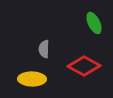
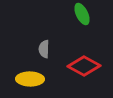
green ellipse: moved 12 px left, 9 px up
yellow ellipse: moved 2 px left
